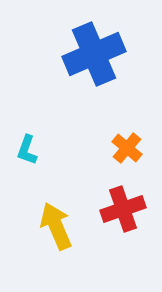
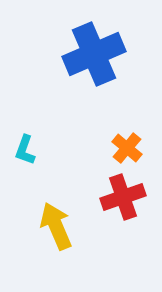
cyan L-shape: moved 2 px left
red cross: moved 12 px up
